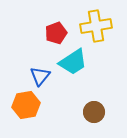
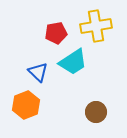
red pentagon: rotated 10 degrees clockwise
blue triangle: moved 2 px left, 4 px up; rotated 25 degrees counterclockwise
orange hexagon: rotated 12 degrees counterclockwise
brown circle: moved 2 px right
